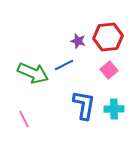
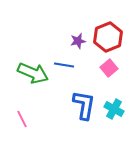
red hexagon: rotated 16 degrees counterclockwise
purple star: rotated 28 degrees counterclockwise
blue line: rotated 36 degrees clockwise
pink square: moved 2 px up
cyan cross: rotated 30 degrees clockwise
pink line: moved 2 px left
